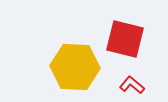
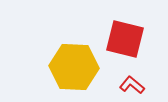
yellow hexagon: moved 1 px left
